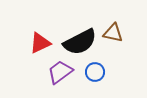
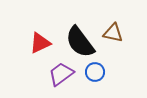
black semicircle: rotated 80 degrees clockwise
purple trapezoid: moved 1 px right, 2 px down
